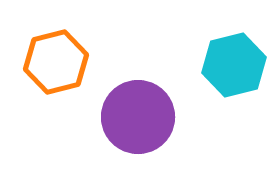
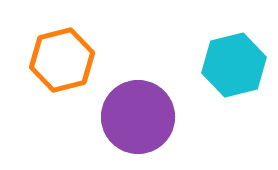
orange hexagon: moved 6 px right, 2 px up
